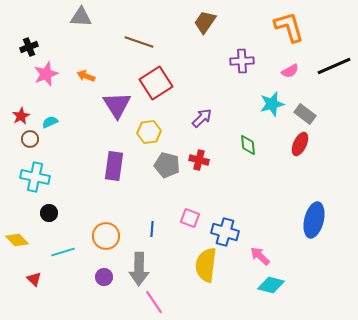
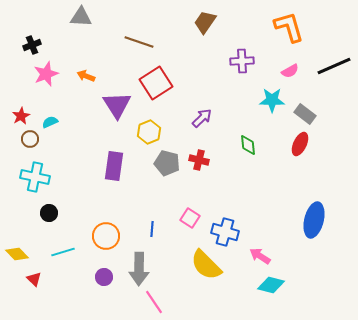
black cross: moved 3 px right, 2 px up
cyan star: moved 4 px up; rotated 15 degrees clockwise
yellow hexagon: rotated 15 degrees counterclockwise
gray pentagon: moved 2 px up
pink square: rotated 12 degrees clockwise
yellow diamond: moved 14 px down
pink arrow: rotated 10 degrees counterclockwise
yellow semicircle: rotated 52 degrees counterclockwise
